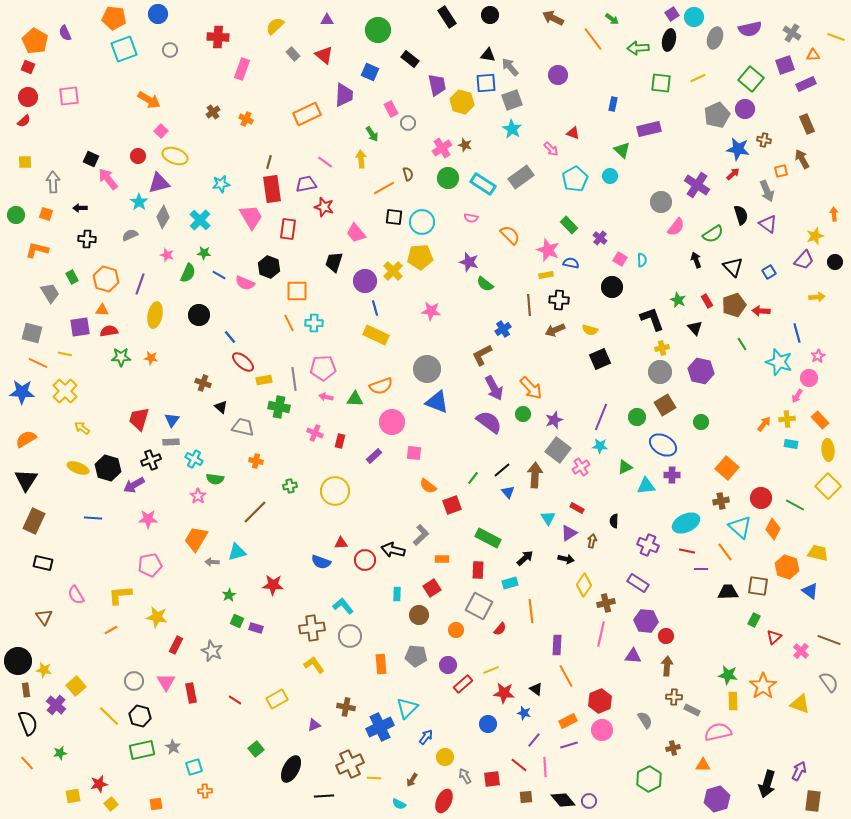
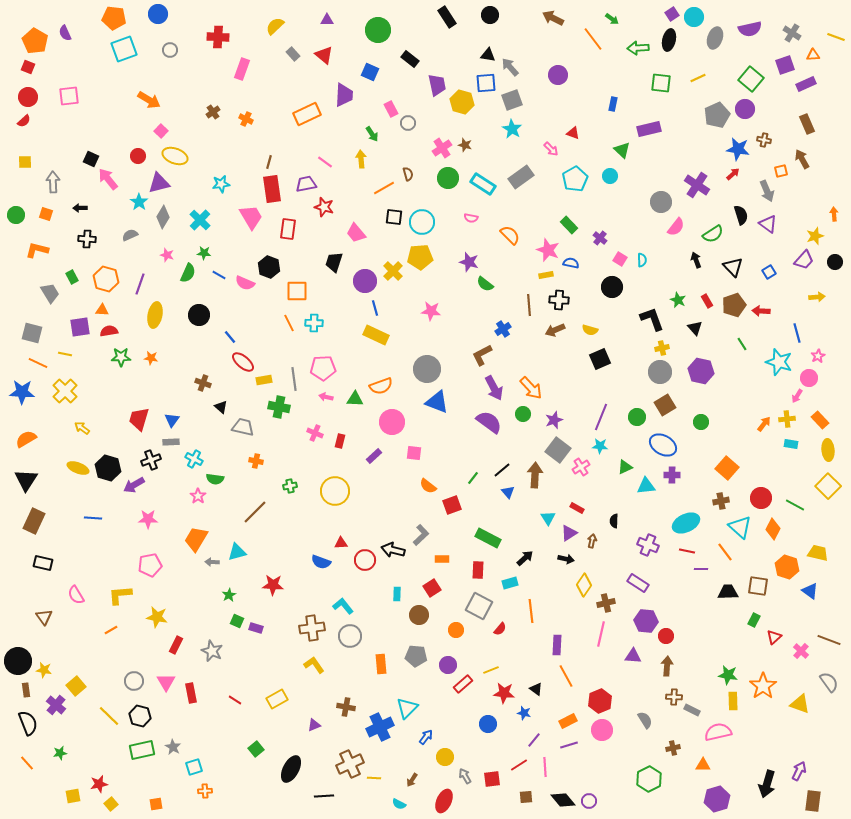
red line at (519, 765): rotated 72 degrees counterclockwise
